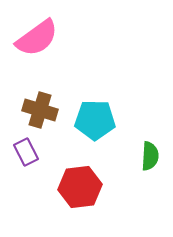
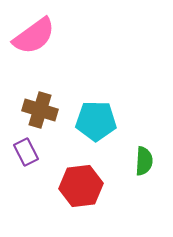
pink semicircle: moved 3 px left, 2 px up
cyan pentagon: moved 1 px right, 1 px down
green semicircle: moved 6 px left, 5 px down
red hexagon: moved 1 px right, 1 px up
